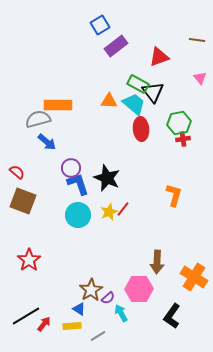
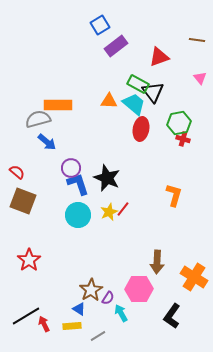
red ellipse: rotated 15 degrees clockwise
red cross: rotated 24 degrees clockwise
purple semicircle: rotated 16 degrees counterclockwise
red arrow: rotated 63 degrees counterclockwise
